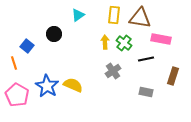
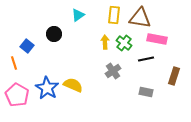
pink rectangle: moved 4 px left
brown rectangle: moved 1 px right
blue star: moved 2 px down
